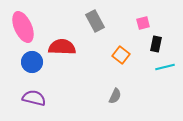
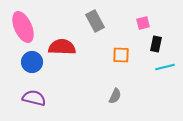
orange square: rotated 36 degrees counterclockwise
